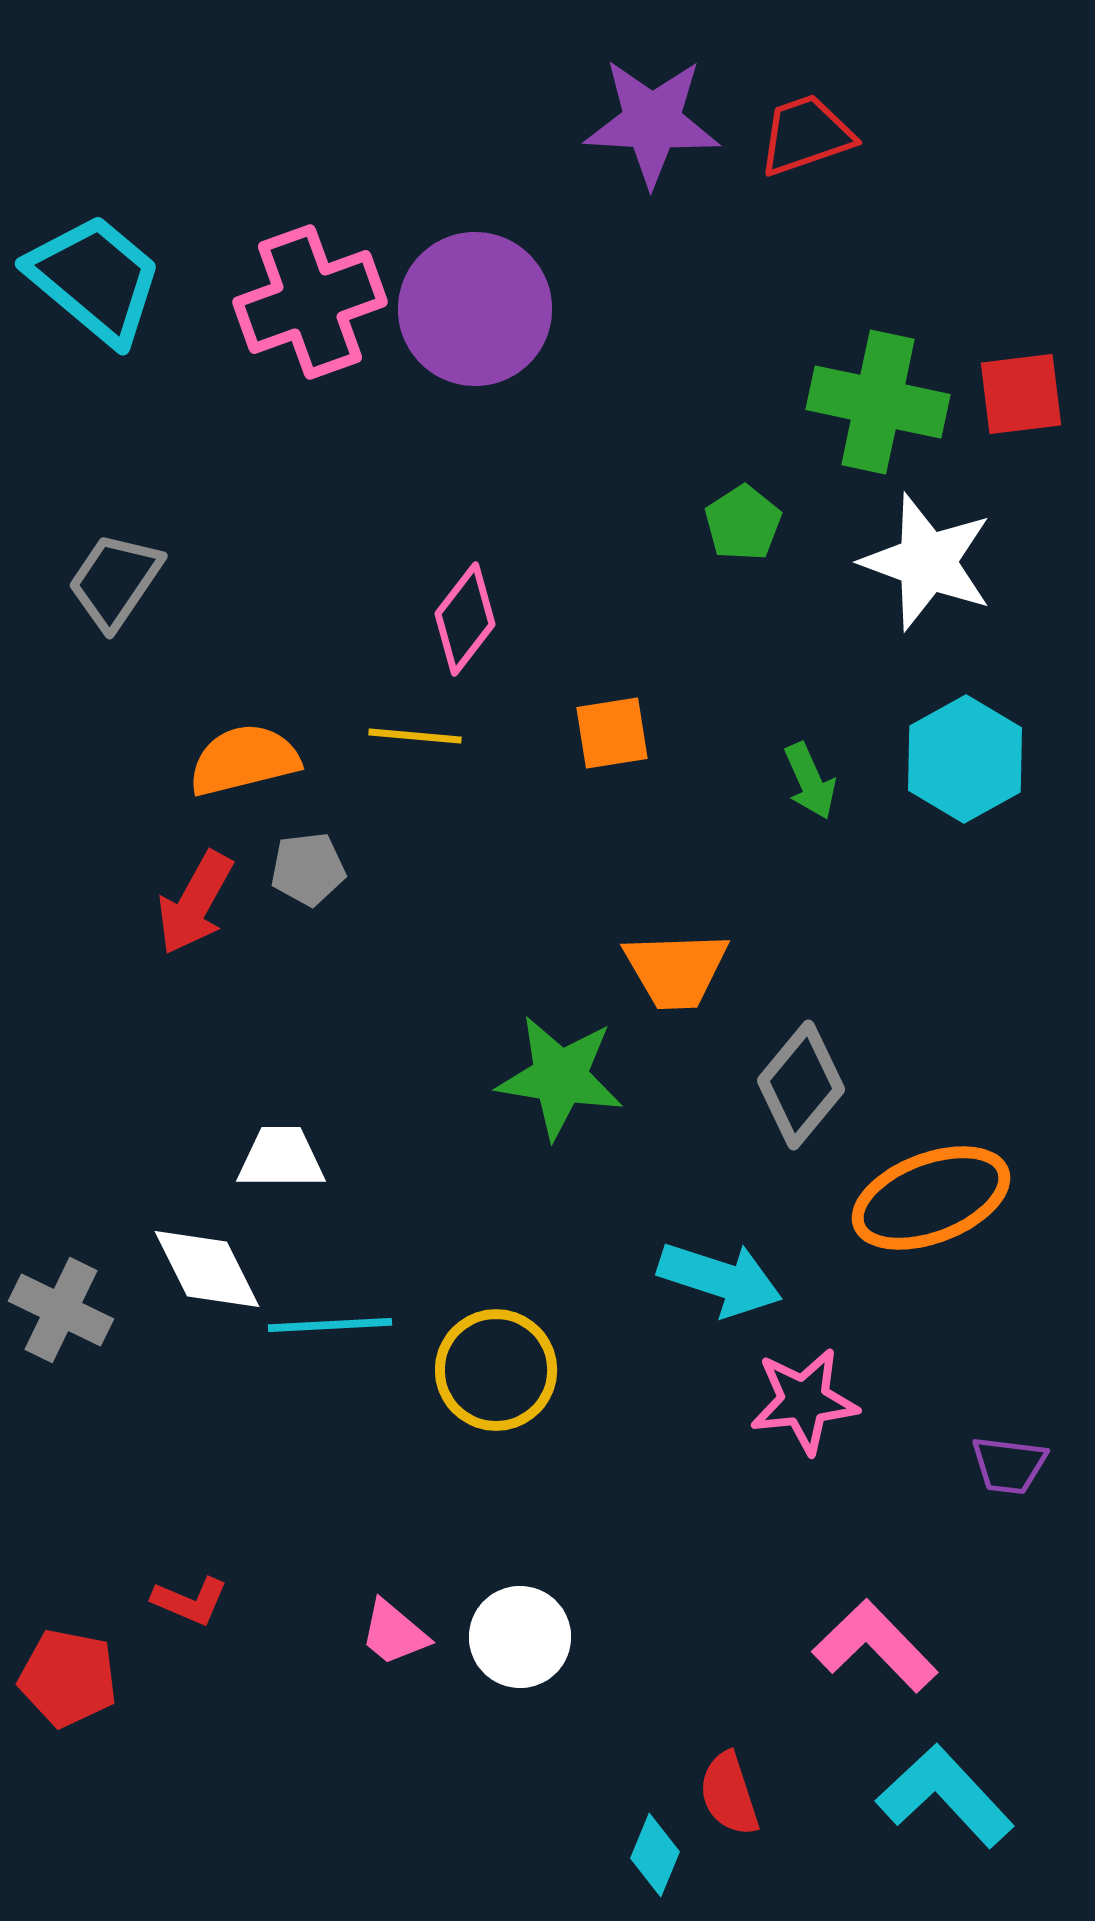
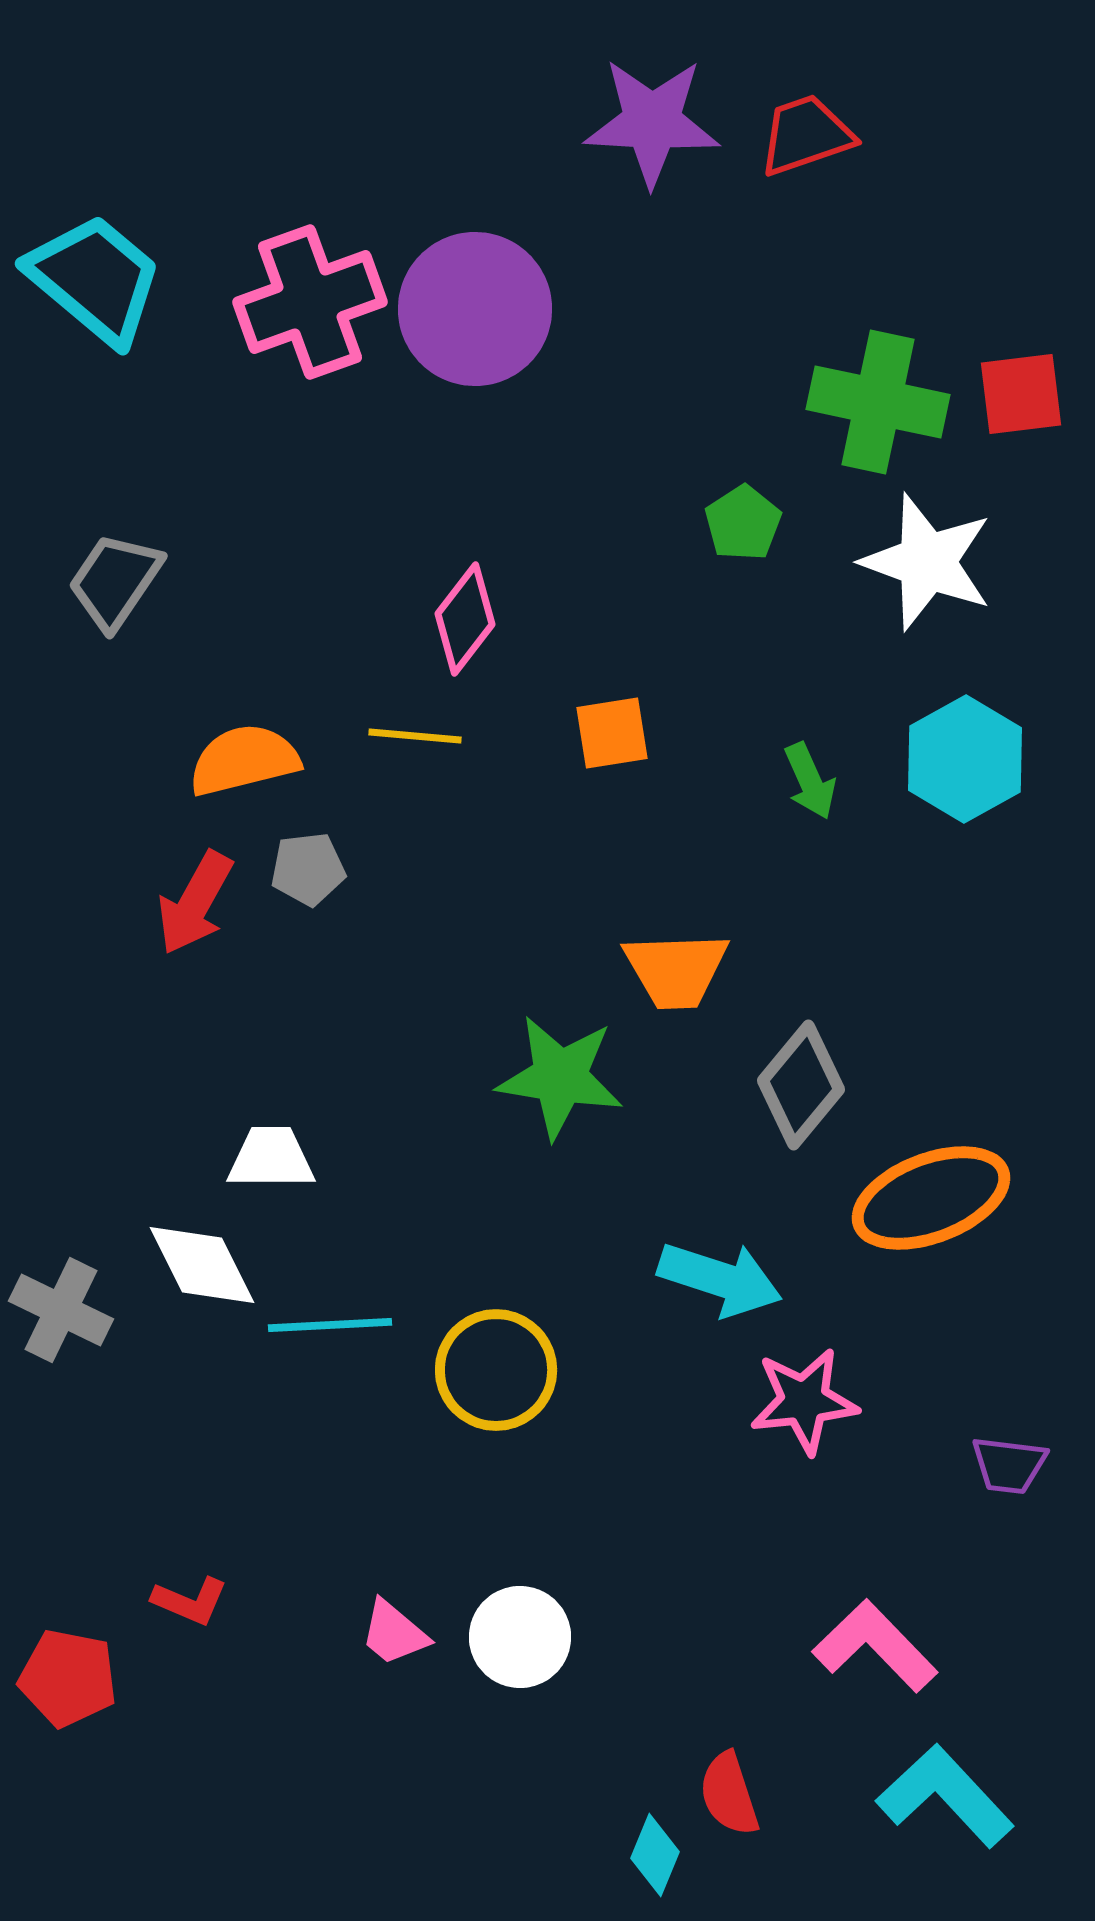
white trapezoid: moved 10 px left
white diamond: moved 5 px left, 4 px up
